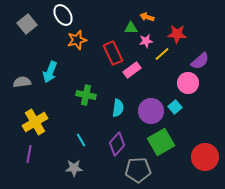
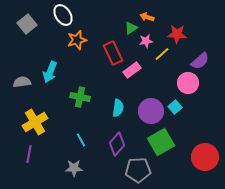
green triangle: rotated 32 degrees counterclockwise
green cross: moved 6 px left, 2 px down
